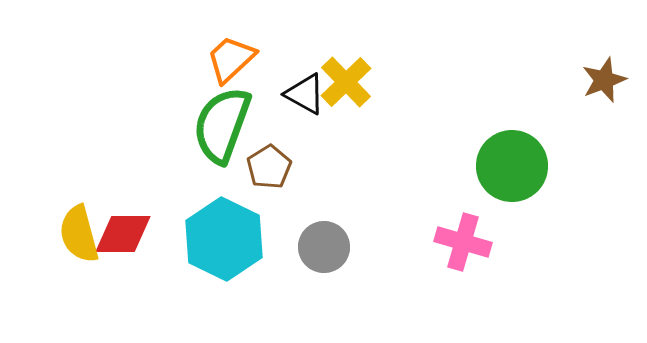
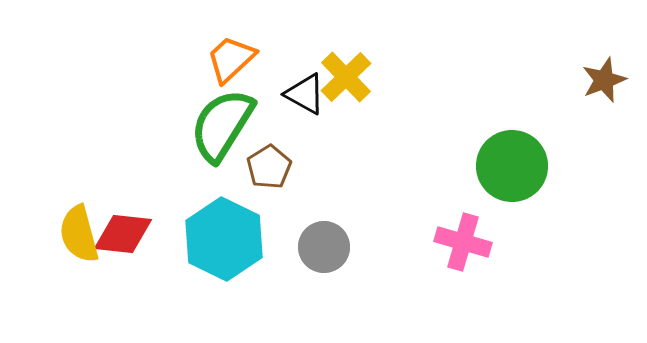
yellow cross: moved 5 px up
green semicircle: rotated 12 degrees clockwise
red diamond: rotated 6 degrees clockwise
